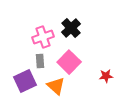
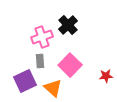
black cross: moved 3 px left, 3 px up
pink cross: moved 1 px left
pink square: moved 1 px right, 3 px down
orange triangle: moved 3 px left, 2 px down
